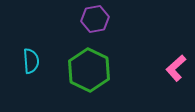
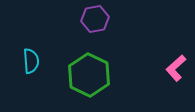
green hexagon: moved 5 px down
